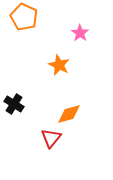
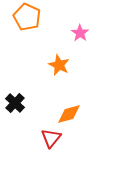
orange pentagon: moved 3 px right
black cross: moved 1 px right, 1 px up; rotated 12 degrees clockwise
